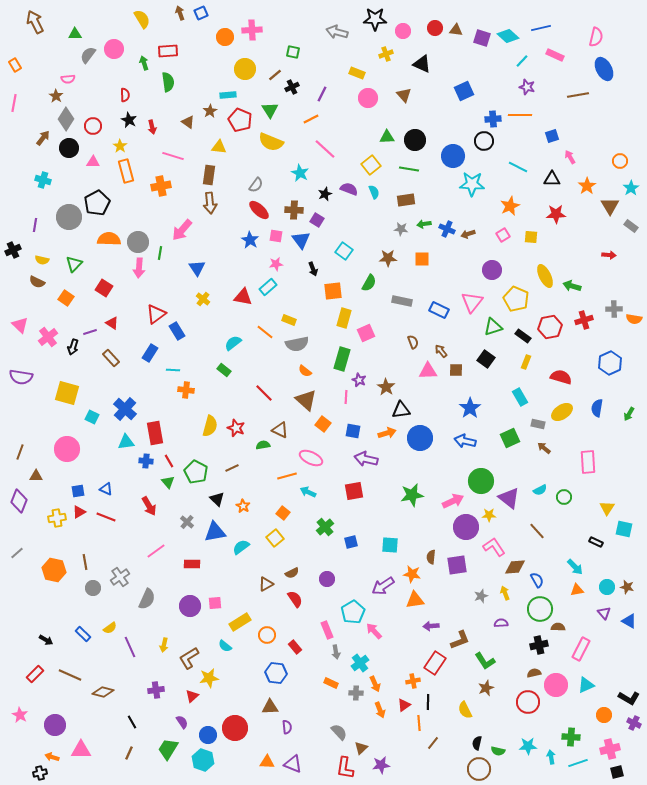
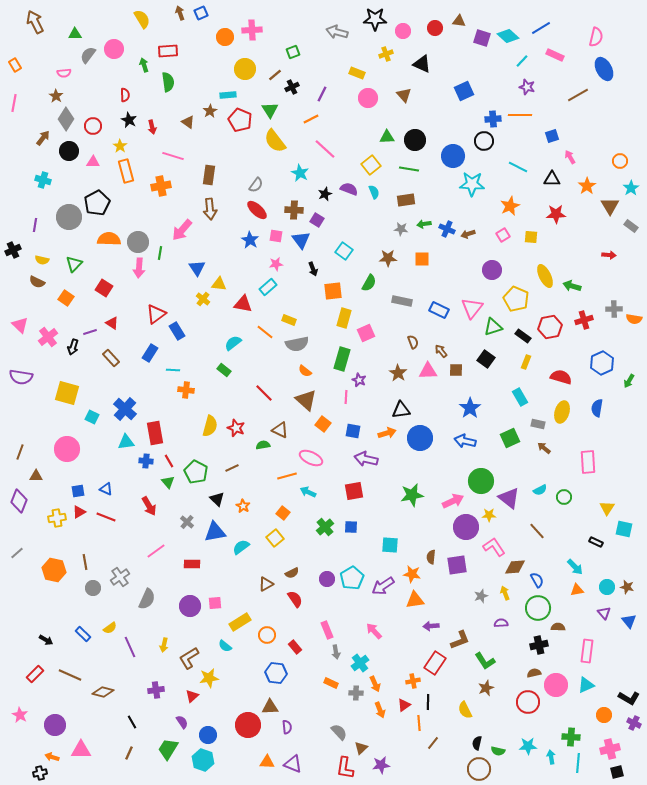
blue line at (541, 28): rotated 18 degrees counterclockwise
brown triangle at (456, 30): moved 3 px right, 9 px up
green square at (293, 52): rotated 32 degrees counterclockwise
green arrow at (144, 63): moved 2 px down
pink semicircle at (68, 79): moved 4 px left, 6 px up
brown line at (578, 95): rotated 20 degrees counterclockwise
yellow semicircle at (271, 142): moved 4 px right, 1 px up; rotated 30 degrees clockwise
yellow triangle at (219, 147): moved 137 px down
black circle at (69, 148): moved 3 px down
brown arrow at (210, 203): moved 6 px down
red ellipse at (259, 210): moved 2 px left
red triangle at (243, 297): moved 7 px down
pink triangle at (472, 302): moved 6 px down
blue hexagon at (610, 363): moved 8 px left
brown star at (386, 387): moved 12 px right, 14 px up
yellow ellipse at (562, 412): rotated 40 degrees counterclockwise
green arrow at (629, 414): moved 33 px up
blue square at (351, 542): moved 15 px up; rotated 16 degrees clockwise
green circle at (540, 609): moved 2 px left, 1 px up
cyan pentagon at (353, 612): moved 1 px left, 34 px up
blue triangle at (629, 621): rotated 21 degrees clockwise
pink rectangle at (581, 649): moved 6 px right, 2 px down; rotated 20 degrees counterclockwise
red circle at (235, 728): moved 13 px right, 3 px up
cyan line at (578, 763): rotated 66 degrees counterclockwise
